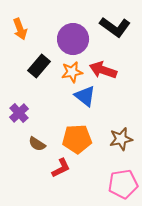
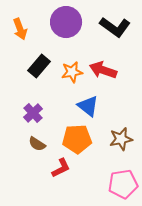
purple circle: moved 7 px left, 17 px up
blue triangle: moved 3 px right, 10 px down
purple cross: moved 14 px right
